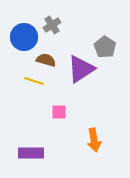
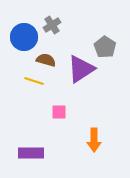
orange arrow: rotated 10 degrees clockwise
